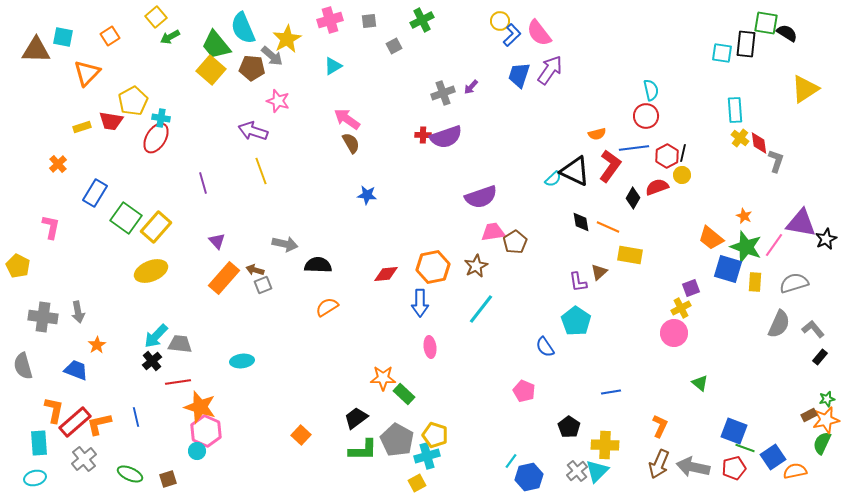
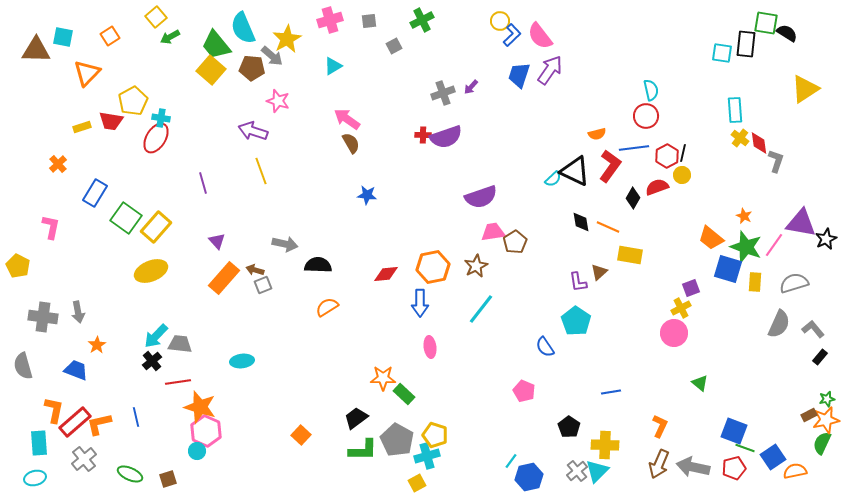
pink semicircle at (539, 33): moved 1 px right, 3 px down
